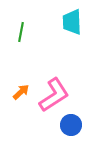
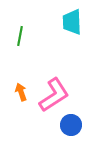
green line: moved 1 px left, 4 px down
orange arrow: rotated 66 degrees counterclockwise
